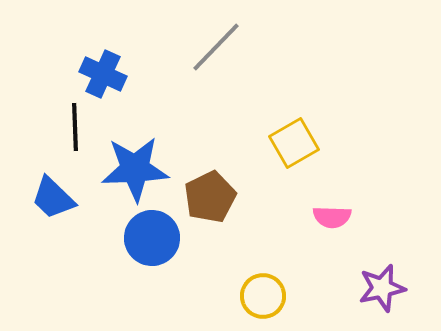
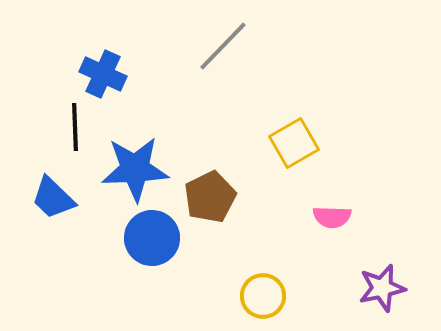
gray line: moved 7 px right, 1 px up
